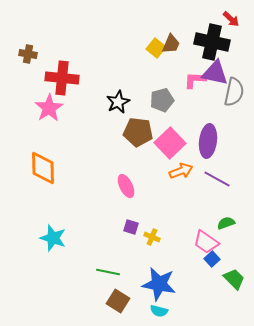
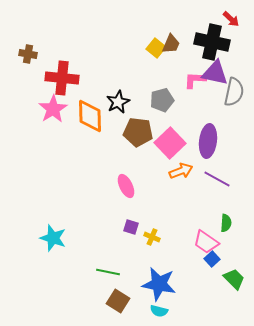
pink star: moved 4 px right, 1 px down
orange diamond: moved 47 px right, 52 px up
green semicircle: rotated 114 degrees clockwise
